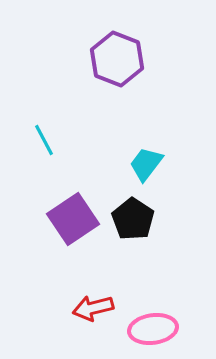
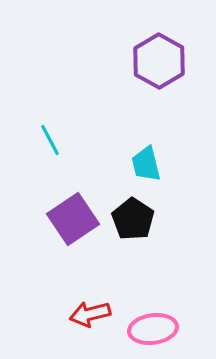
purple hexagon: moved 42 px right, 2 px down; rotated 8 degrees clockwise
cyan line: moved 6 px right
cyan trapezoid: rotated 51 degrees counterclockwise
red arrow: moved 3 px left, 6 px down
